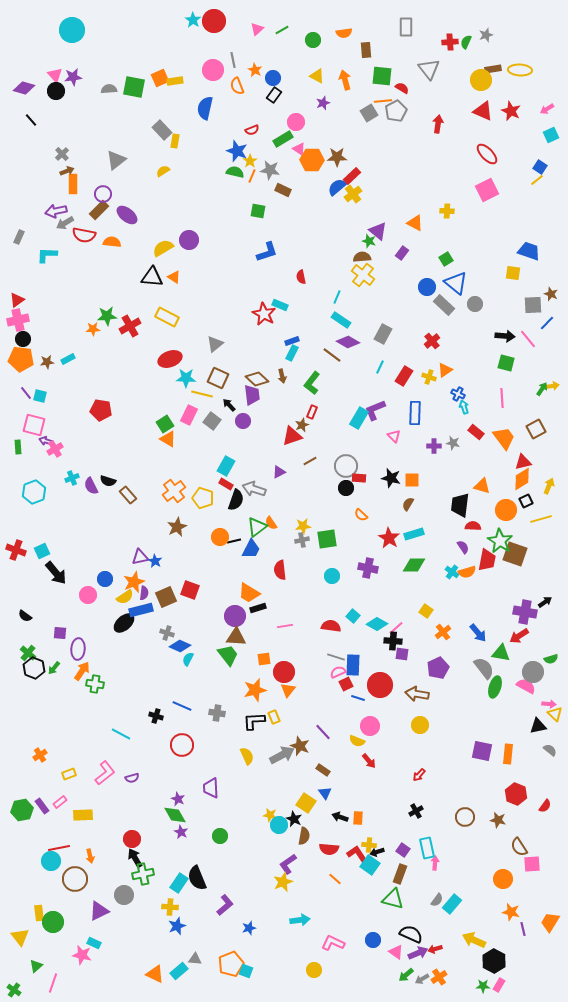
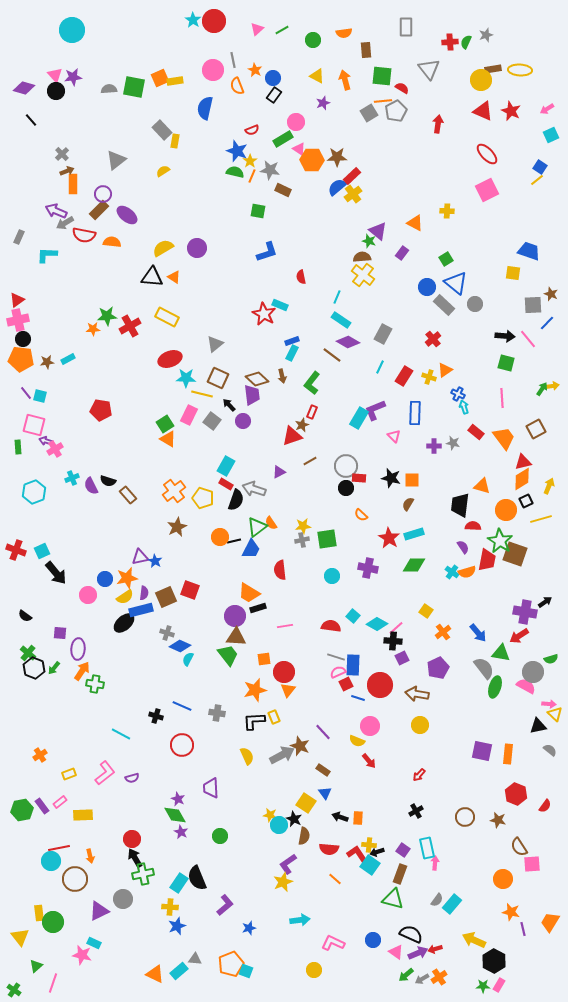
purple arrow at (56, 211): rotated 35 degrees clockwise
purple circle at (189, 240): moved 8 px right, 8 px down
red cross at (432, 341): moved 1 px right, 2 px up
orange star at (134, 582): moved 7 px left, 4 px up; rotated 10 degrees clockwise
purple square at (402, 654): moved 4 px down; rotated 32 degrees counterclockwise
gray circle at (124, 895): moved 1 px left, 4 px down
